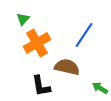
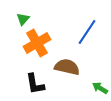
blue line: moved 3 px right, 3 px up
black L-shape: moved 6 px left, 2 px up
